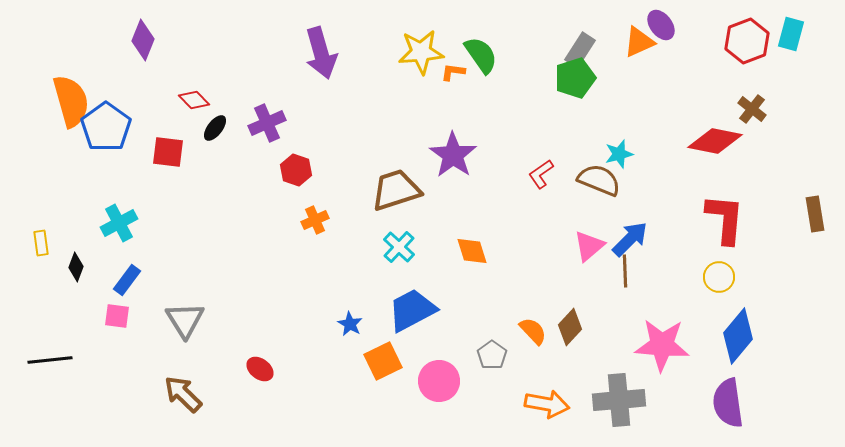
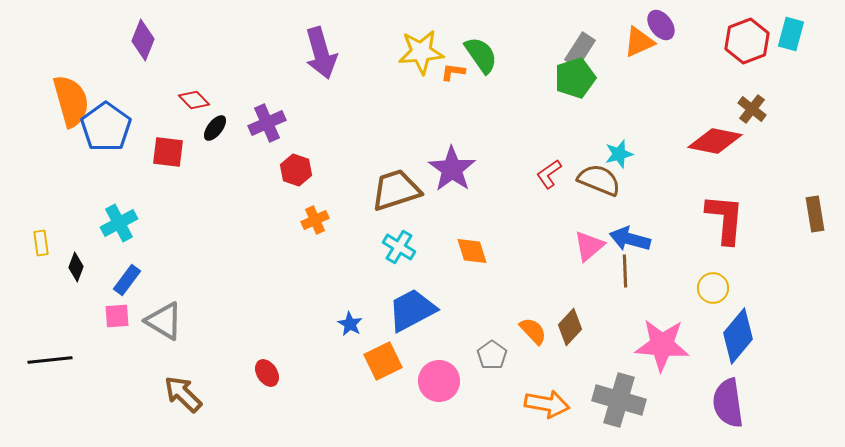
purple star at (453, 155): moved 1 px left, 14 px down
red L-shape at (541, 174): moved 8 px right
blue arrow at (630, 239): rotated 120 degrees counterclockwise
cyan cross at (399, 247): rotated 12 degrees counterclockwise
yellow circle at (719, 277): moved 6 px left, 11 px down
pink square at (117, 316): rotated 12 degrees counterclockwise
gray triangle at (185, 320): moved 21 px left, 1 px down; rotated 27 degrees counterclockwise
red ellipse at (260, 369): moved 7 px right, 4 px down; rotated 20 degrees clockwise
gray cross at (619, 400): rotated 21 degrees clockwise
